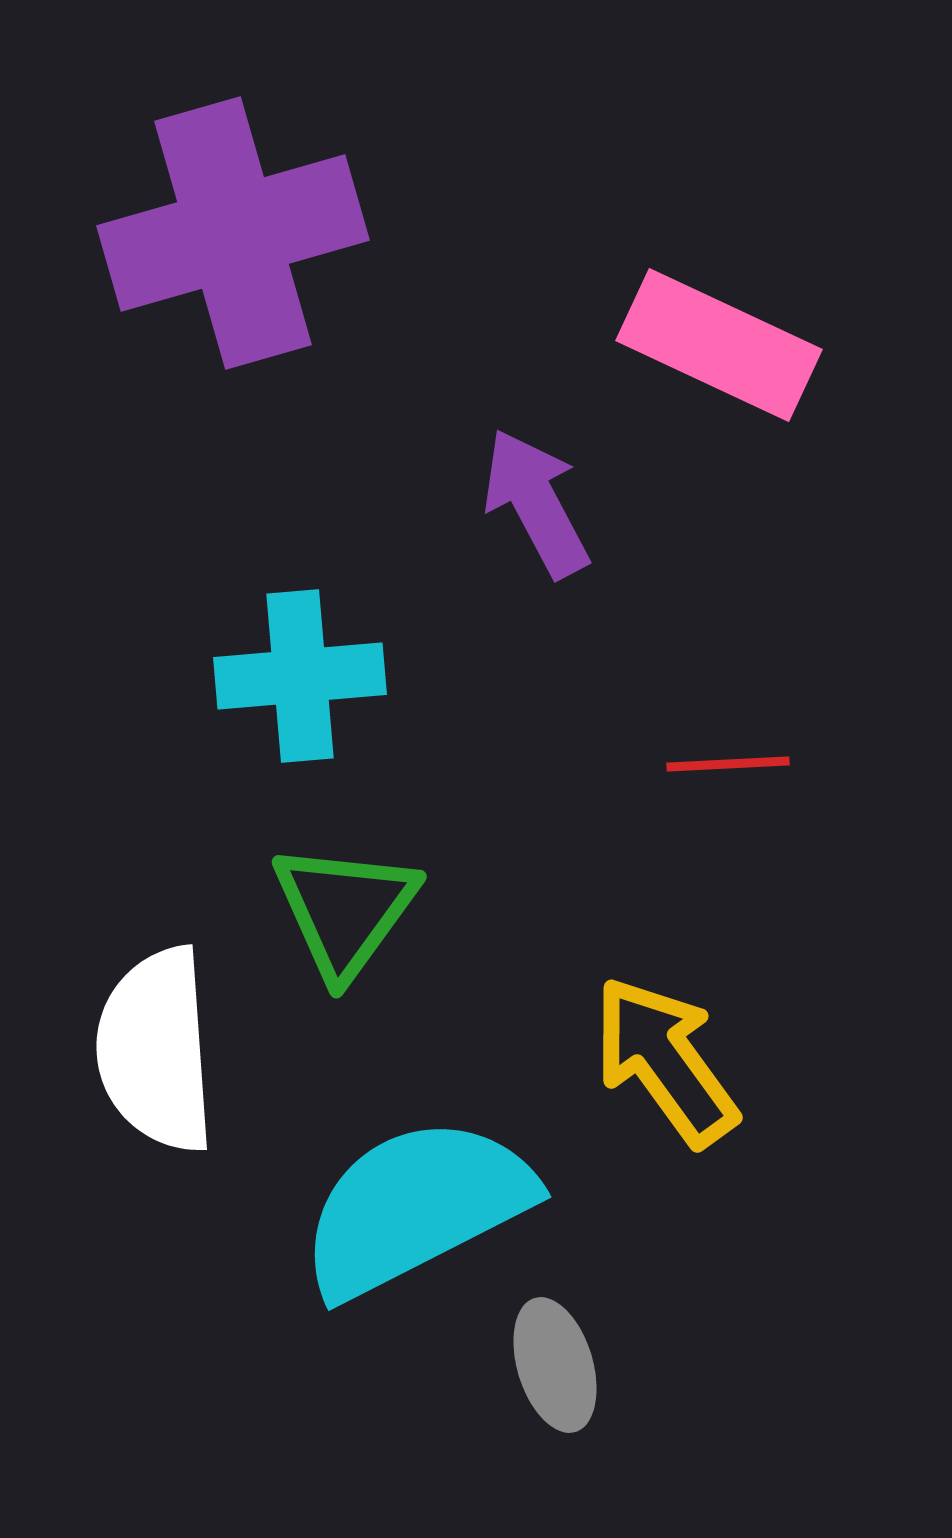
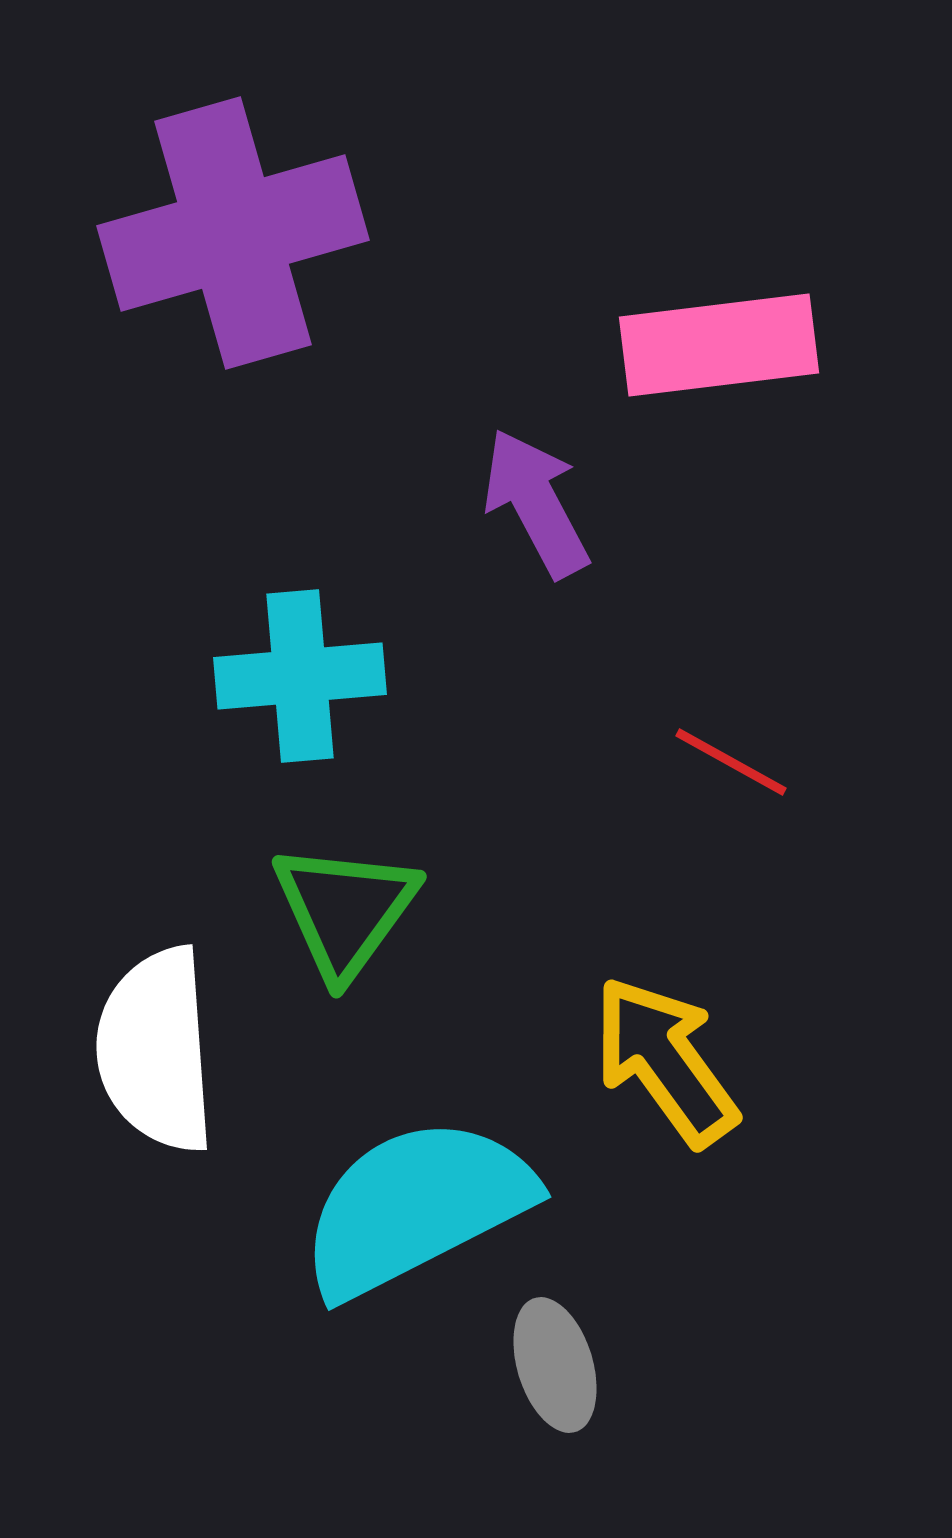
pink rectangle: rotated 32 degrees counterclockwise
red line: moved 3 px right, 2 px up; rotated 32 degrees clockwise
